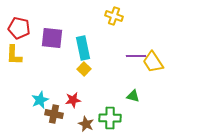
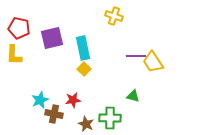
purple square: rotated 20 degrees counterclockwise
